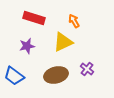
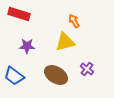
red rectangle: moved 15 px left, 4 px up
yellow triangle: moved 2 px right; rotated 10 degrees clockwise
purple star: rotated 14 degrees clockwise
brown ellipse: rotated 45 degrees clockwise
